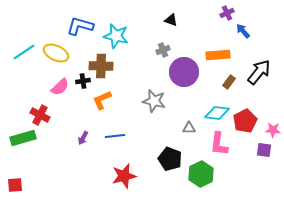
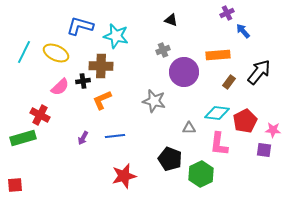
cyan line: rotated 30 degrees counterclockwise
